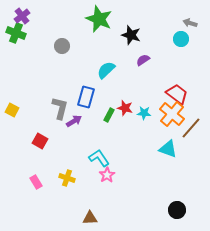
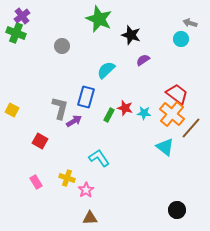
cyan triangle: moved 3 px left, 2 px up; rotated 18 degrees clockwise
pink star: moved 21 px left, 15 px down
